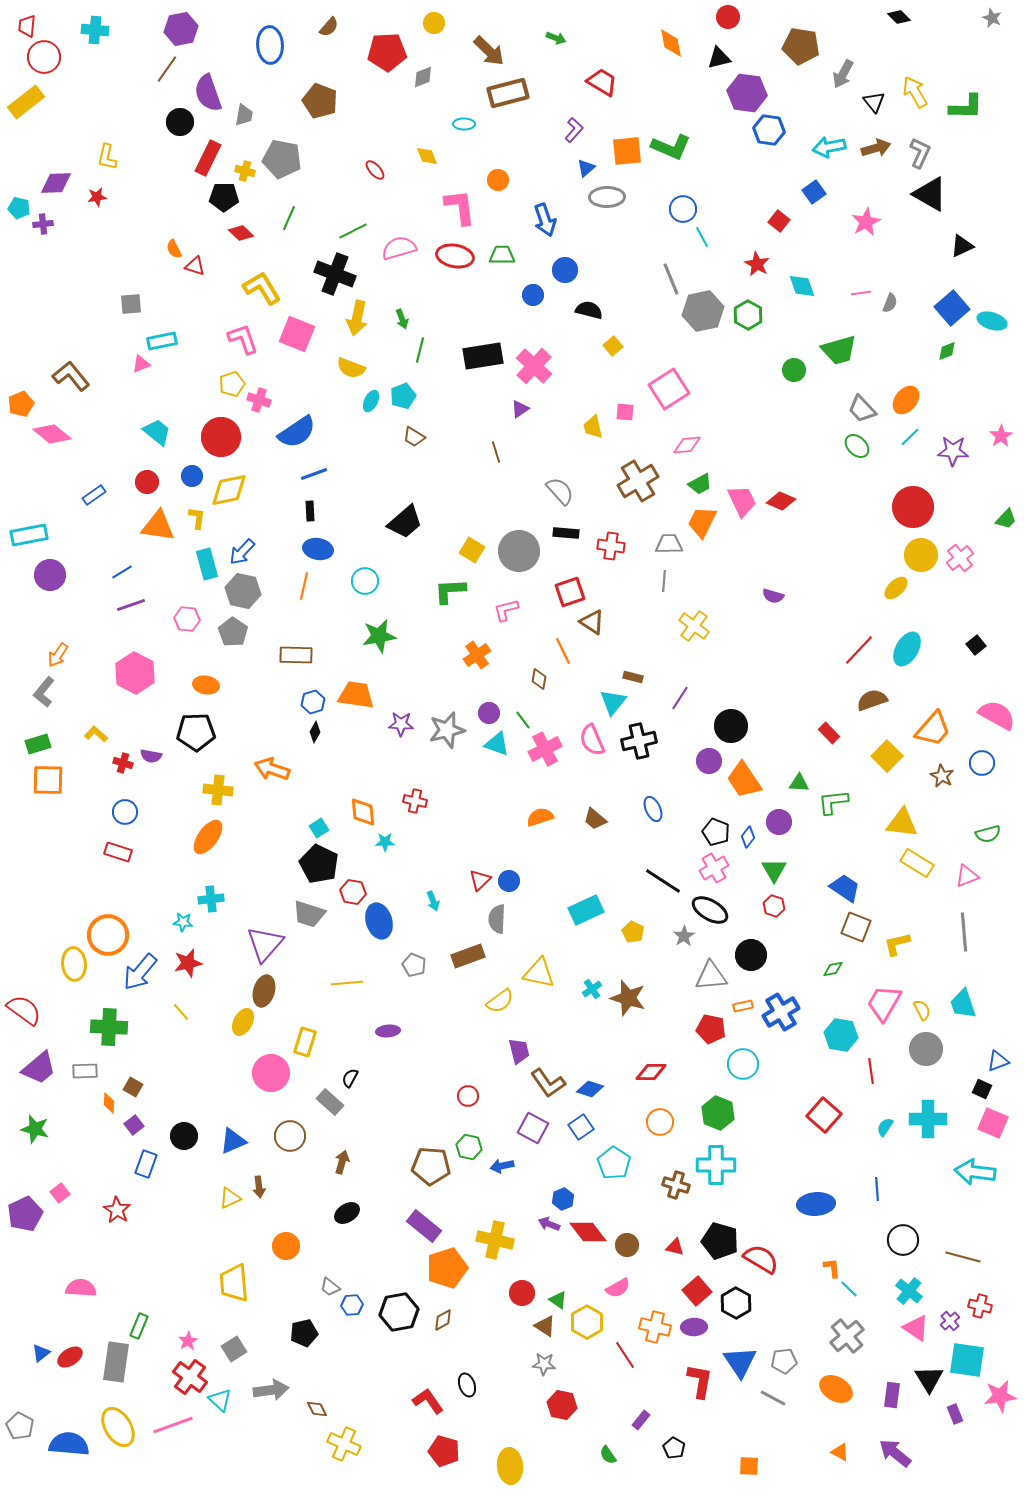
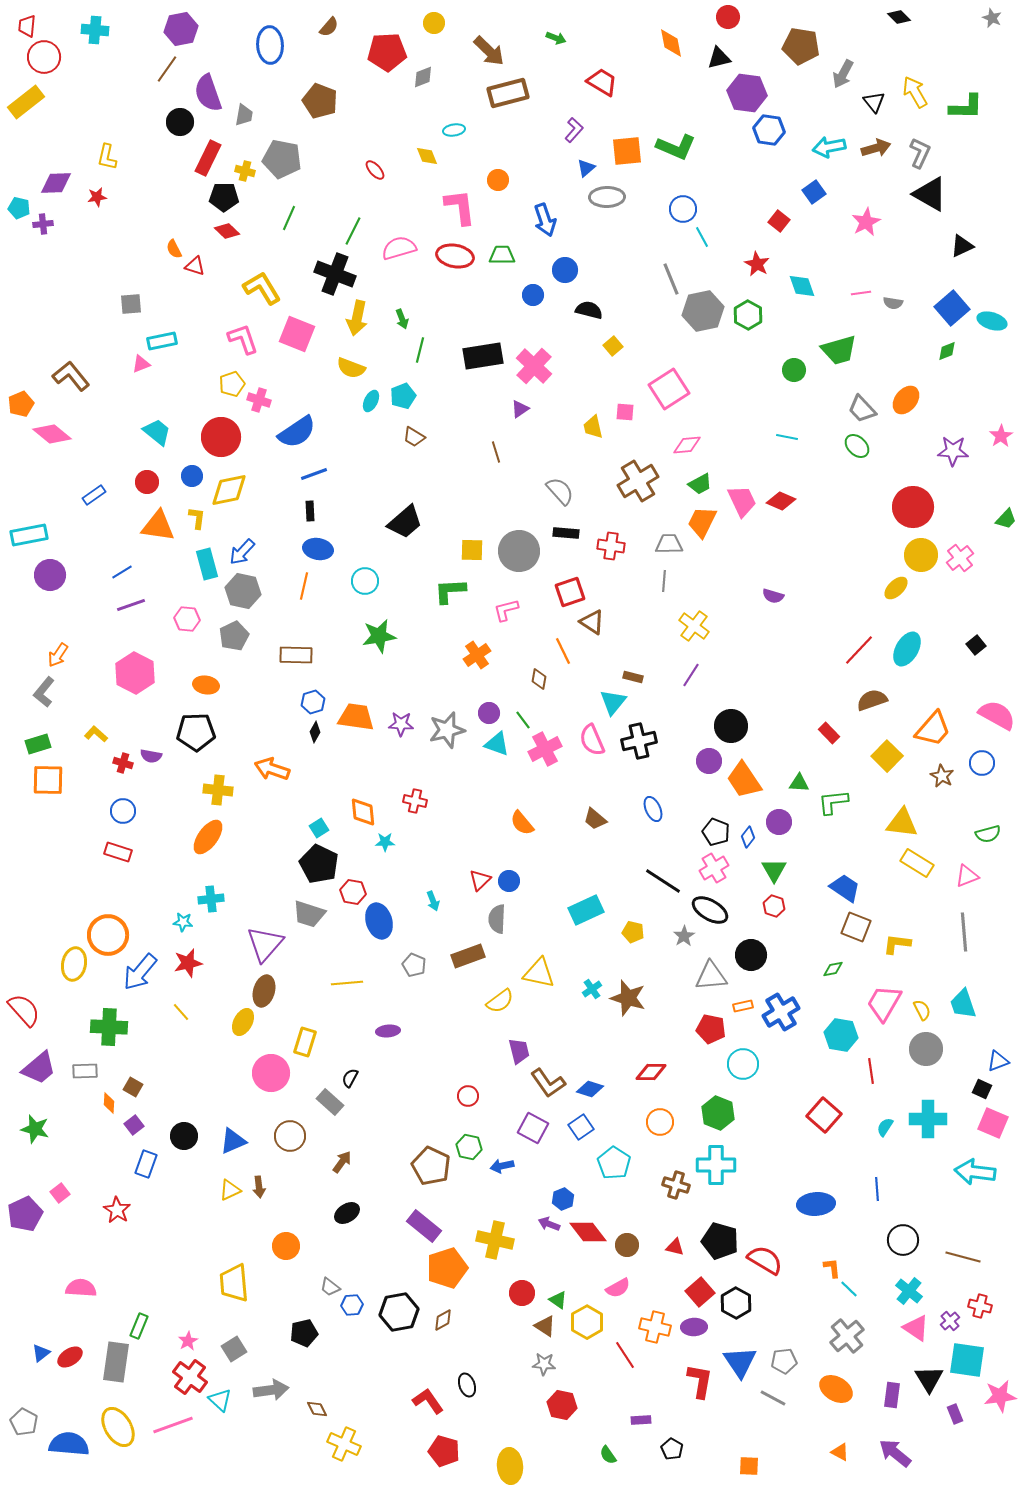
cyan ellipse at (464, 124): moved 10 px left, 6 px down; rotated 10 degrees counterclockwise
green L-shape at (671, 147): moved 5 px right
green line at (353, 231): rotated 36 degrees counterclockwise
red diamond at (241, 233): moved 14 px left, 2 px up
gray semicircle at (890, 303): moved 3 px right; rotated 78 degrees clockwise
cyan line at (910, 437): moved 123 px left; rotated 55 degrees clockwise
yellow square at (472, 550): rotated 30 degrees counterclockwise
gray pentagon at (233, 632): moved 1 px right, 4 px down; rotated 12 degrees clockwise
orange trapezoid at (356, 695): moved 22 px down
purple line at (680, 698): moved 11 px right, 23 px up
blue circle at (125, 812): moved 2 px left, 1 px up
orange semicircle at (540, 817): moved 18 px left, 6 px down; rotated 112 degrees counterclockwise
yellow pentagon at (633, 932): rotated 15 degrees counterclockwise
yellow L-shape at (897, 944): rotated 20 degrees clockwise
yellow ellipse at (74, 964): rotated 16 degrees clockwise
red semicircle at (24, 1010): rotated 12 degrees clockwise
brown arrow at (342, 1162): rotated 20 degrees clockwise
brown pentagon at (431, 1166): rotated 21 degrees clockwise
yellow triangle at (230, 1198): moved 8 px up
red semicircle at (761, 1259): moved 4 px right, 1 px down
red square at (697, 1291): moved 3 px right, 1 px down
purple rectangle at (641, 1420): rotated 48 degrees clockwise
gray pentagon at (20, 1426): moved 4 px right, 4 px up
black pentagon at (674, 1448): moved 2 px left, 1 px down
